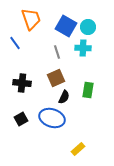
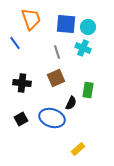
blue square: moved 2 px up; rotated 25 degrees counterclockwise
cyan cross: rotated 21 degrees clockwise
black semicircle: moved 7 px right, 6 px down
